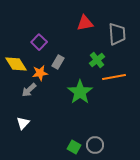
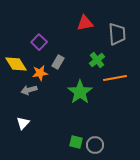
orange line: moved 1 px right, 1 px down
gray arrow: rotated 28 degrees clockwise
green square: moved 2 px right, 5 px up; rotated 16 degrees counterclockwise
